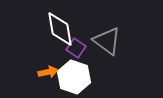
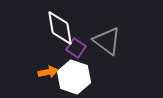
white diamond: moved 1 px up
